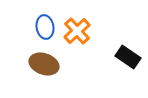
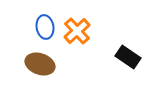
brown ellipse: moved 4 px left
